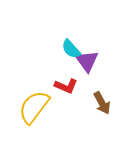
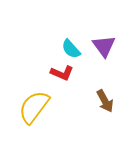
purple triangle: moved 17 px right, 15 px up
red L-shape: moved 4 px left, 13 px up
brown arrow: moved 3 px right, 2 px up
